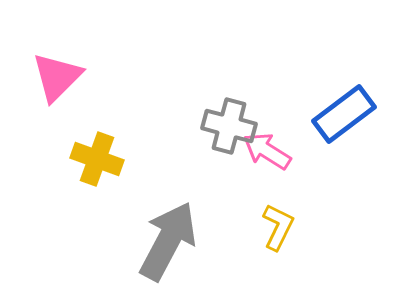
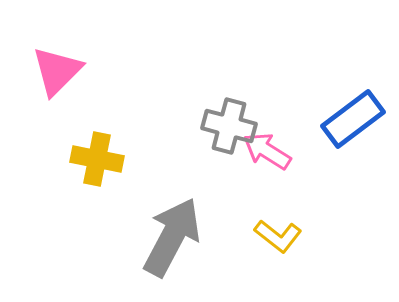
pink triangle: moved 6 px up
blue rectangle: moved 9 px right, 5 px down
yellow cross: rotated 9 degrees counterclockwise
yellow L-shape: moved 9 px down; rotated 102 degrees clockwise
gray arrow: moved 4 px right, 4 px up
